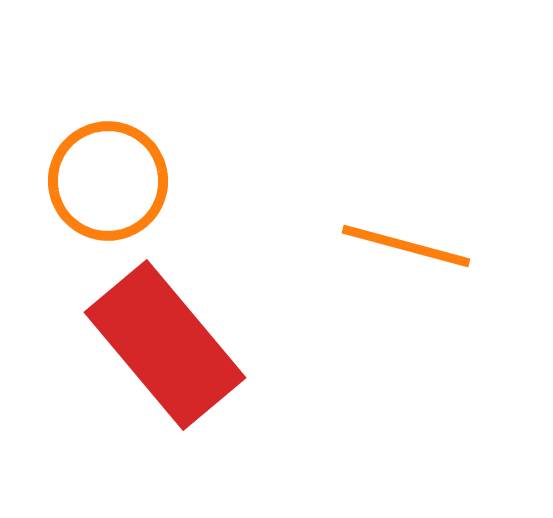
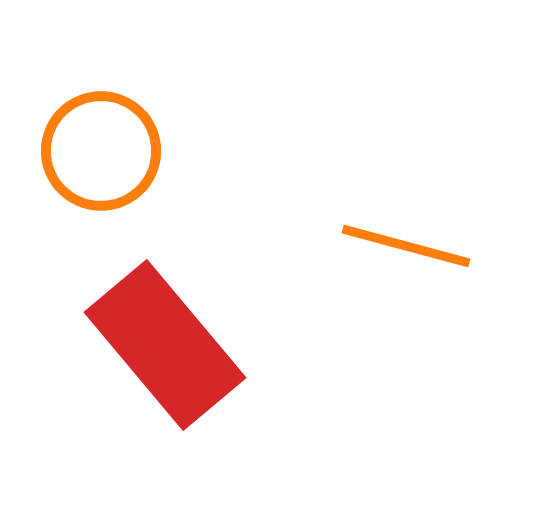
orange circle: moved 7 px left, 30 px up
